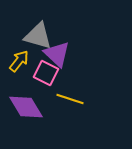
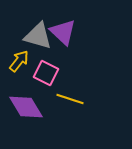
purple triangle: moved 6 px right, 22 px up
